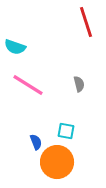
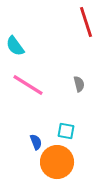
cyan semicircle: moved 1 px up; rotated 35 degrees clockwise
